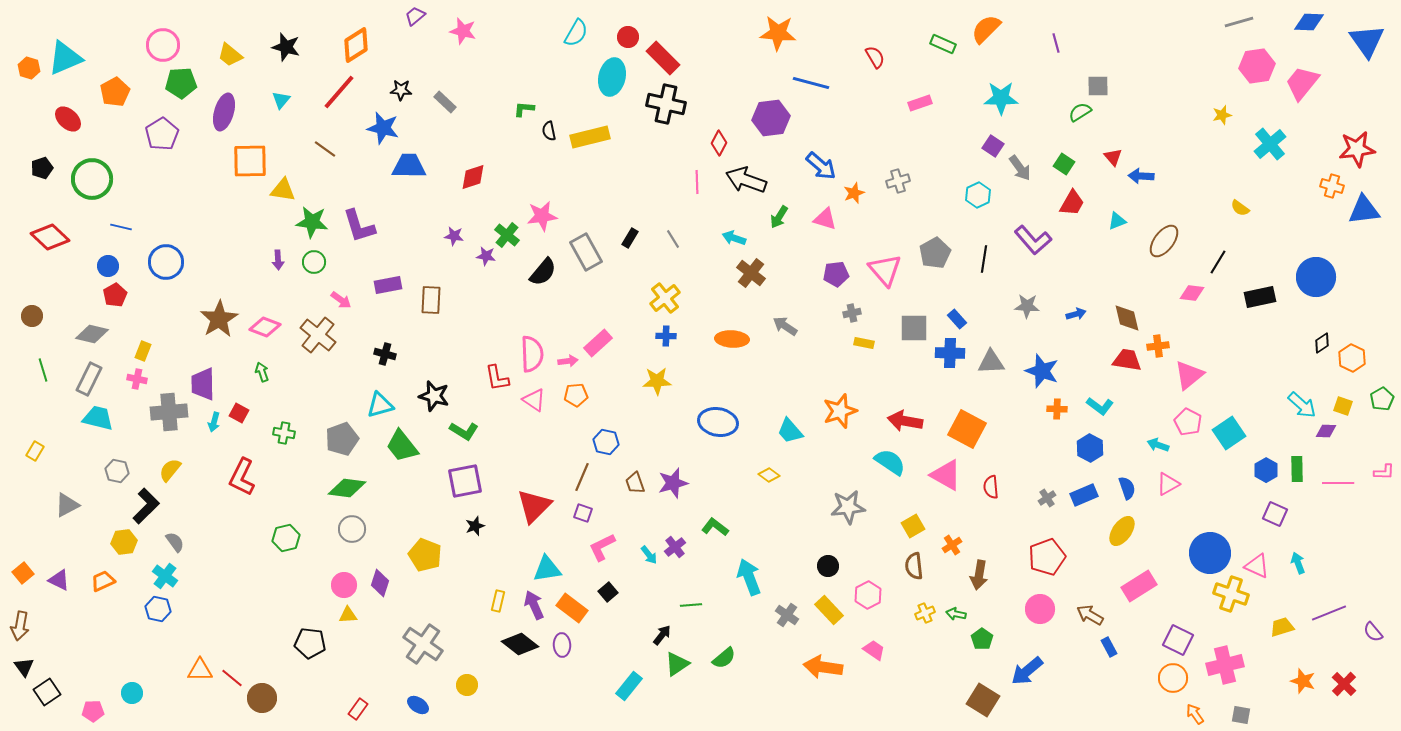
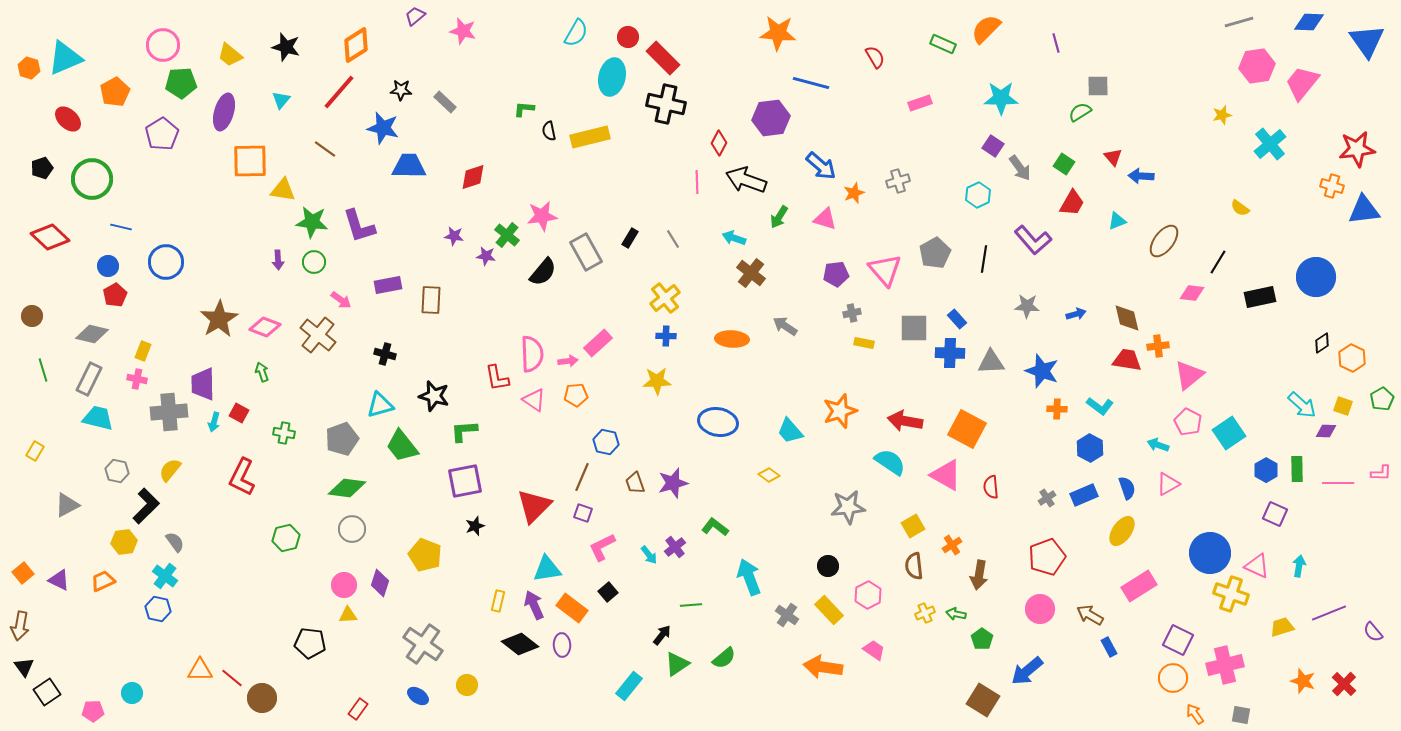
green L-shape at (464, 431): rotated 144 degrees clockwise
pink L-shape at (1384, 472): moved 3 px left, 1 px down
cyan arrow at (1298, 563): moved 1 px right, 3 px down; rotated 30 degrees clockwise
blue ellipse at (418, 705): moved 9 px up
